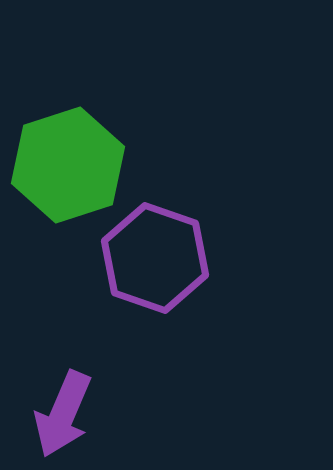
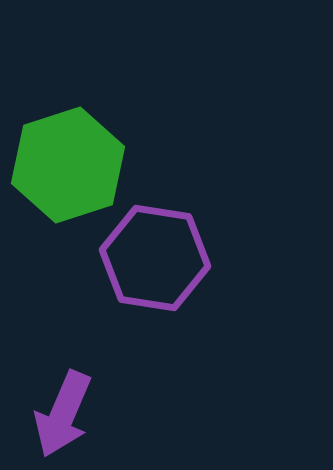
purple hexagon: rotated 10 degrees counterclockwise
